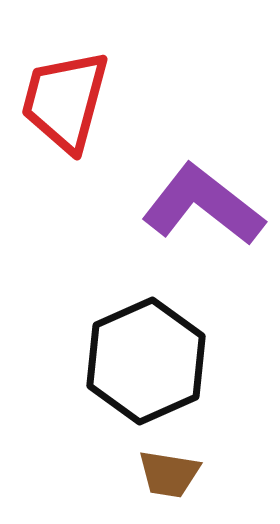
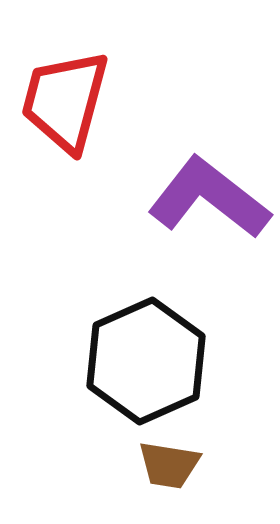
purple L-shape: moved 6 px right, 7 px up
brown trapezoid: moved 9 px up
